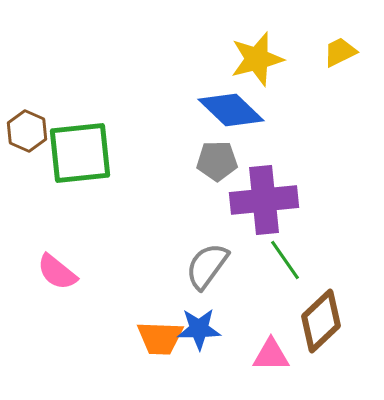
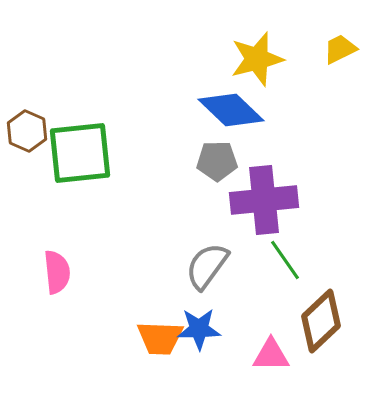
yellow trapezoid: moved 3 px up
pink semicircle: rotated 135 degrees counterclockwise
